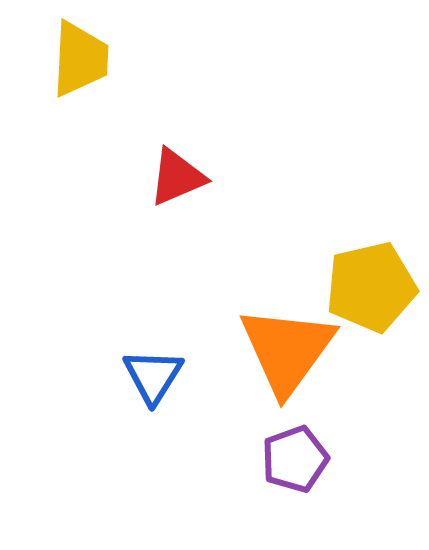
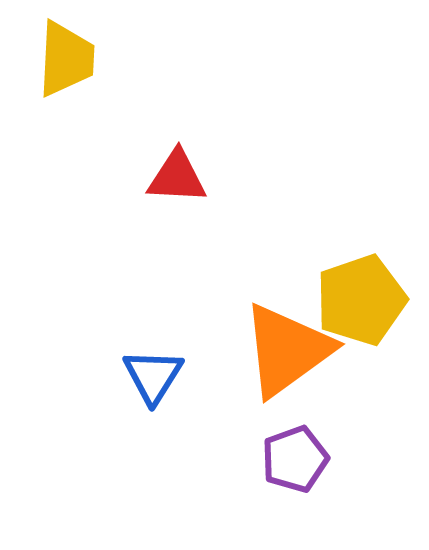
yellow trapezoid: moved 14 px left
red triangle: rotated 26 degrees clockwise
yellow pentagon: moved 10 px left, 13 px down; rotated 6 degrees counterclockwise
orange triangle: rotated 18 degrees clockwise
